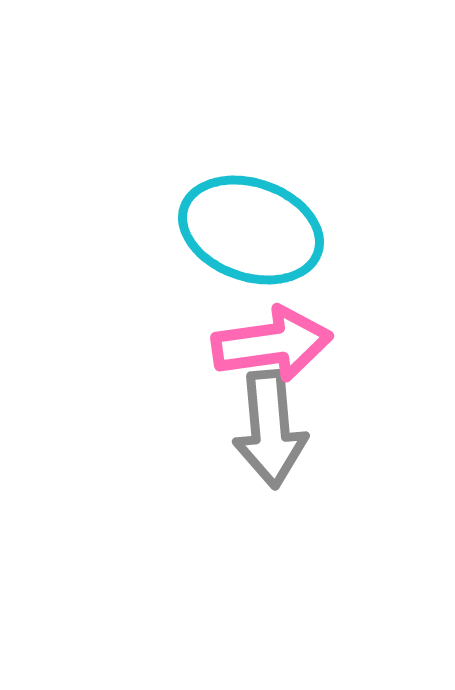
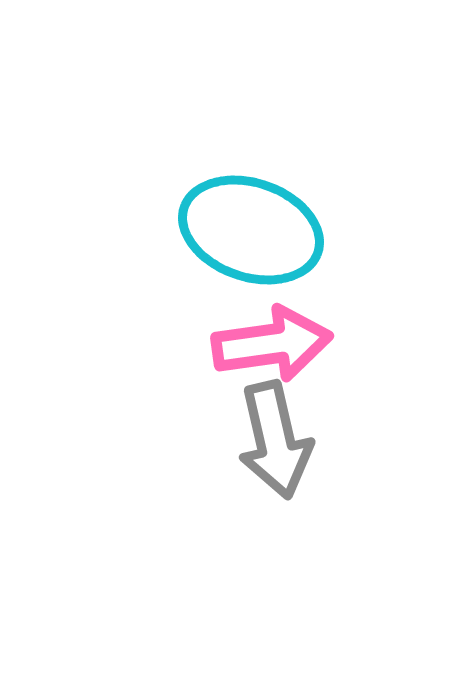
gray arrow: moved 5 px right, 11 px down; rotated 8 degrees counterclockwise
